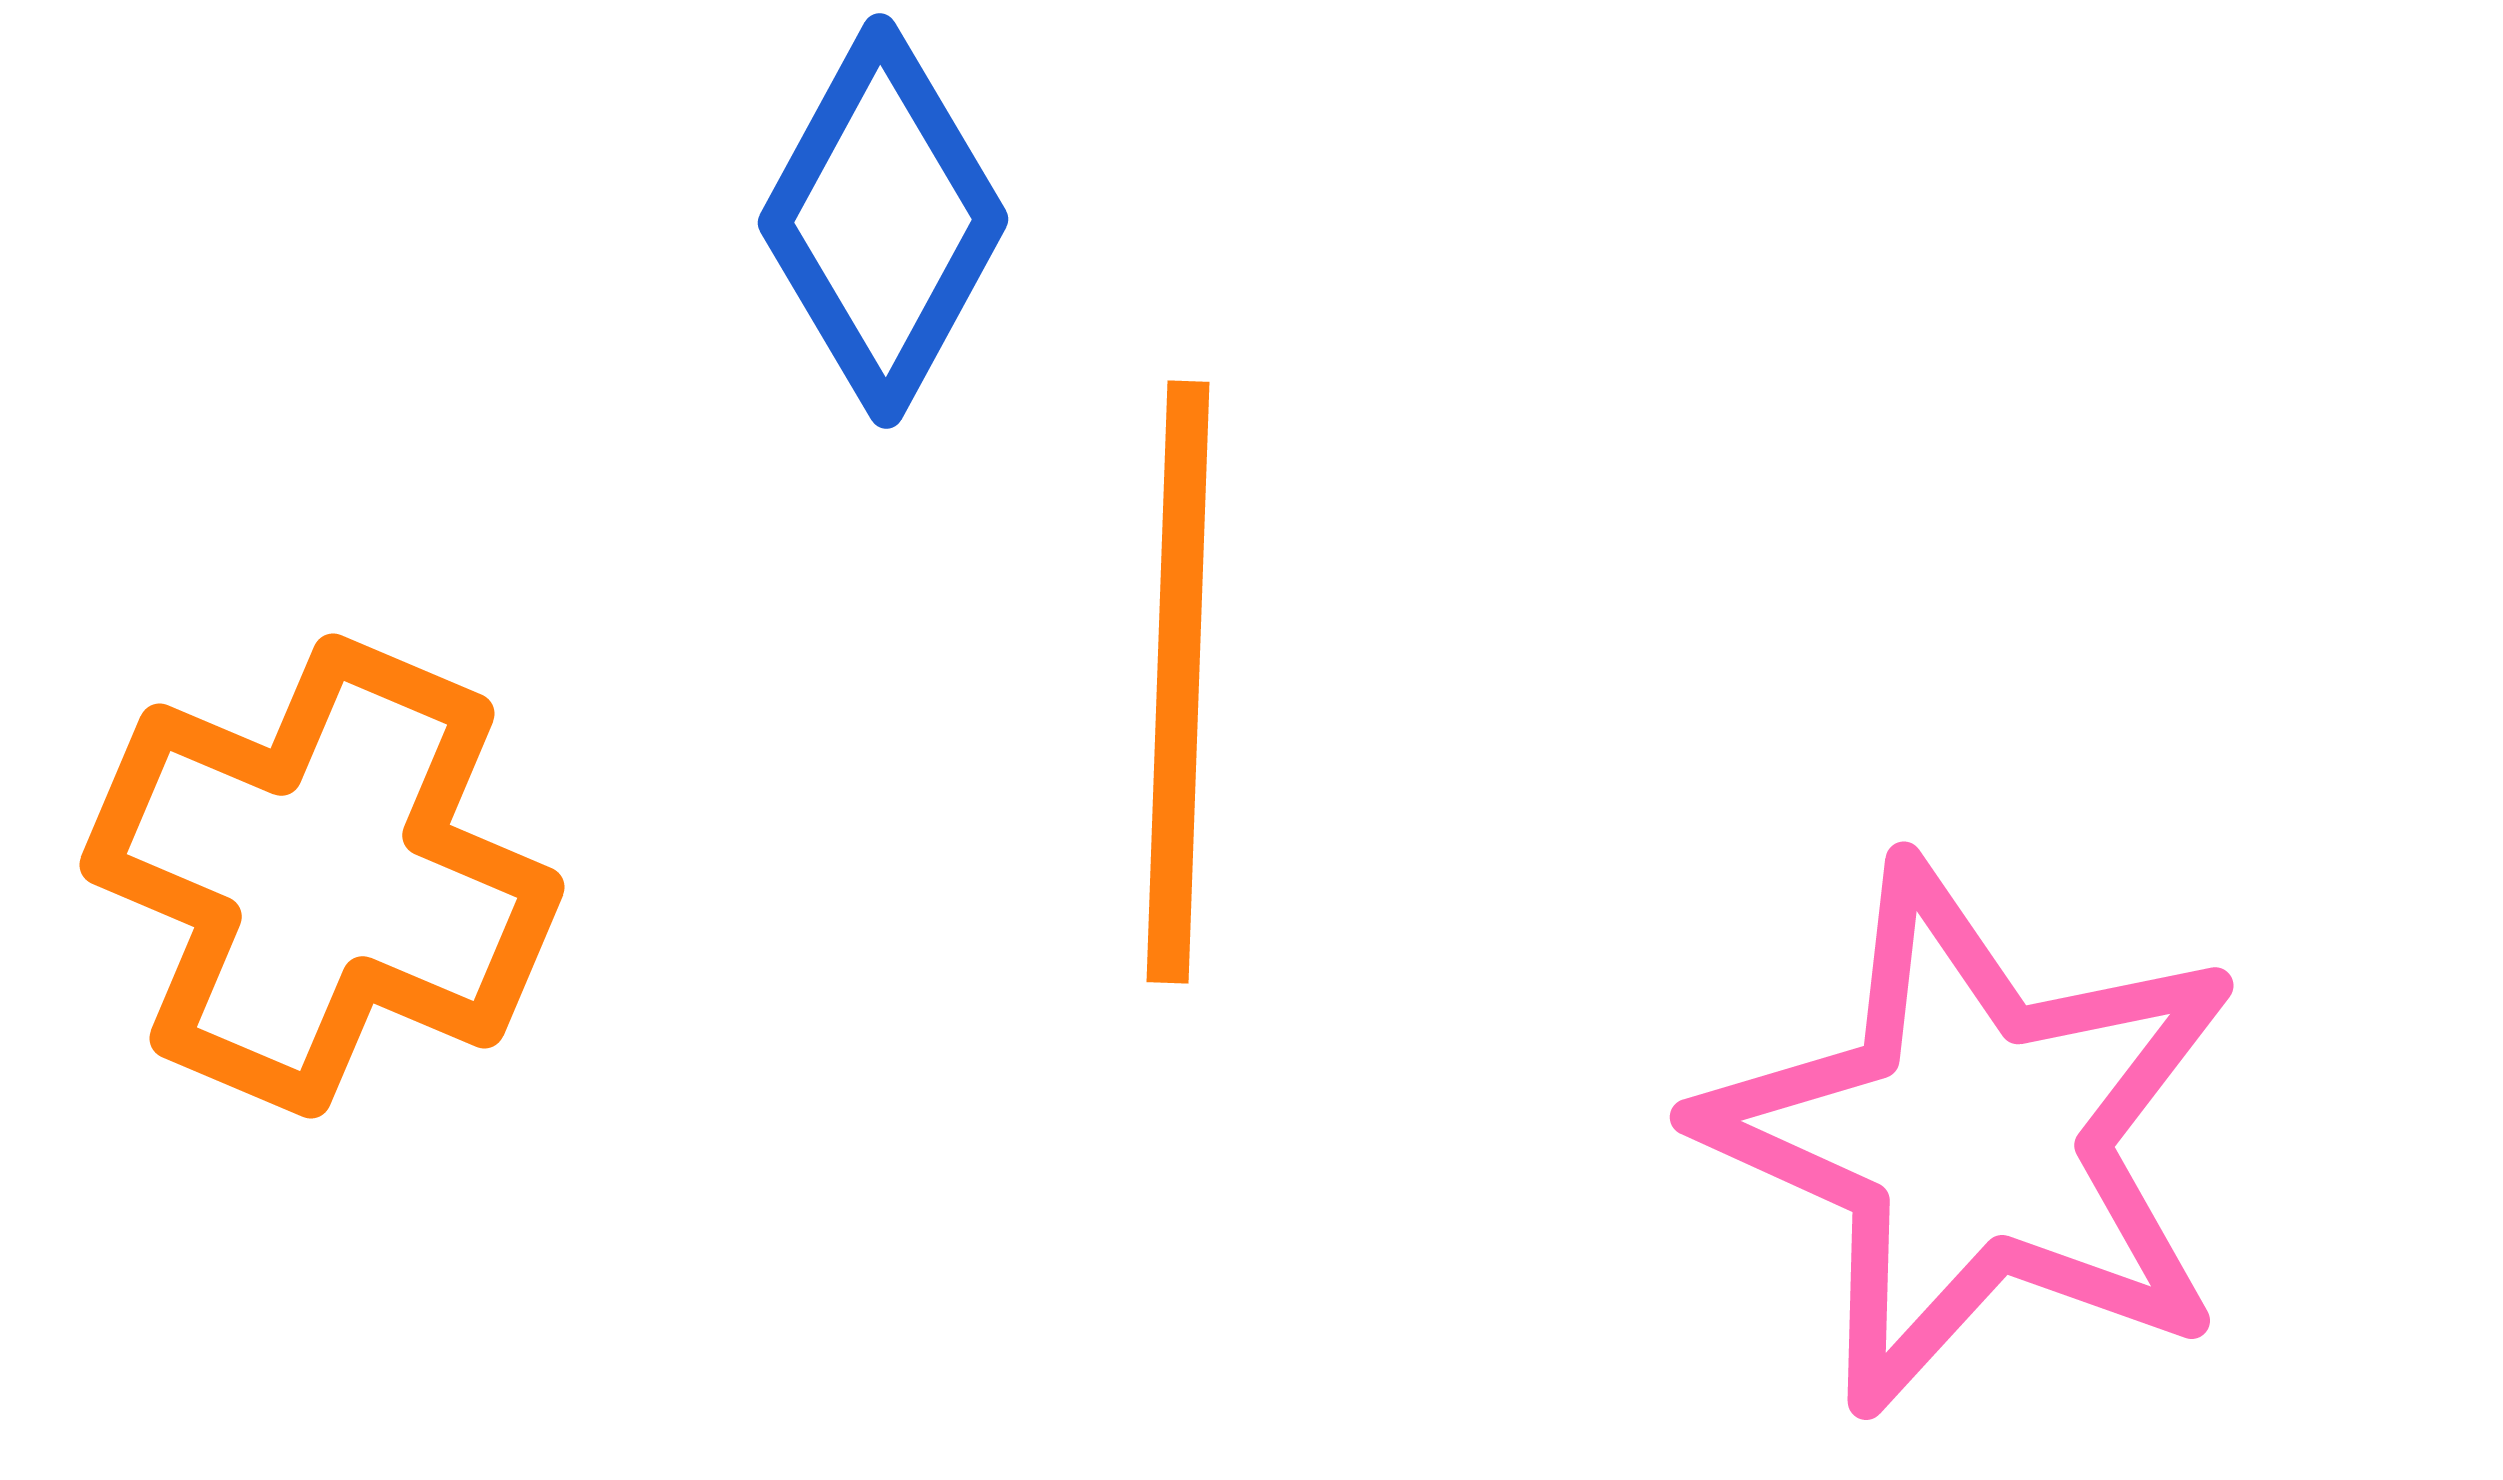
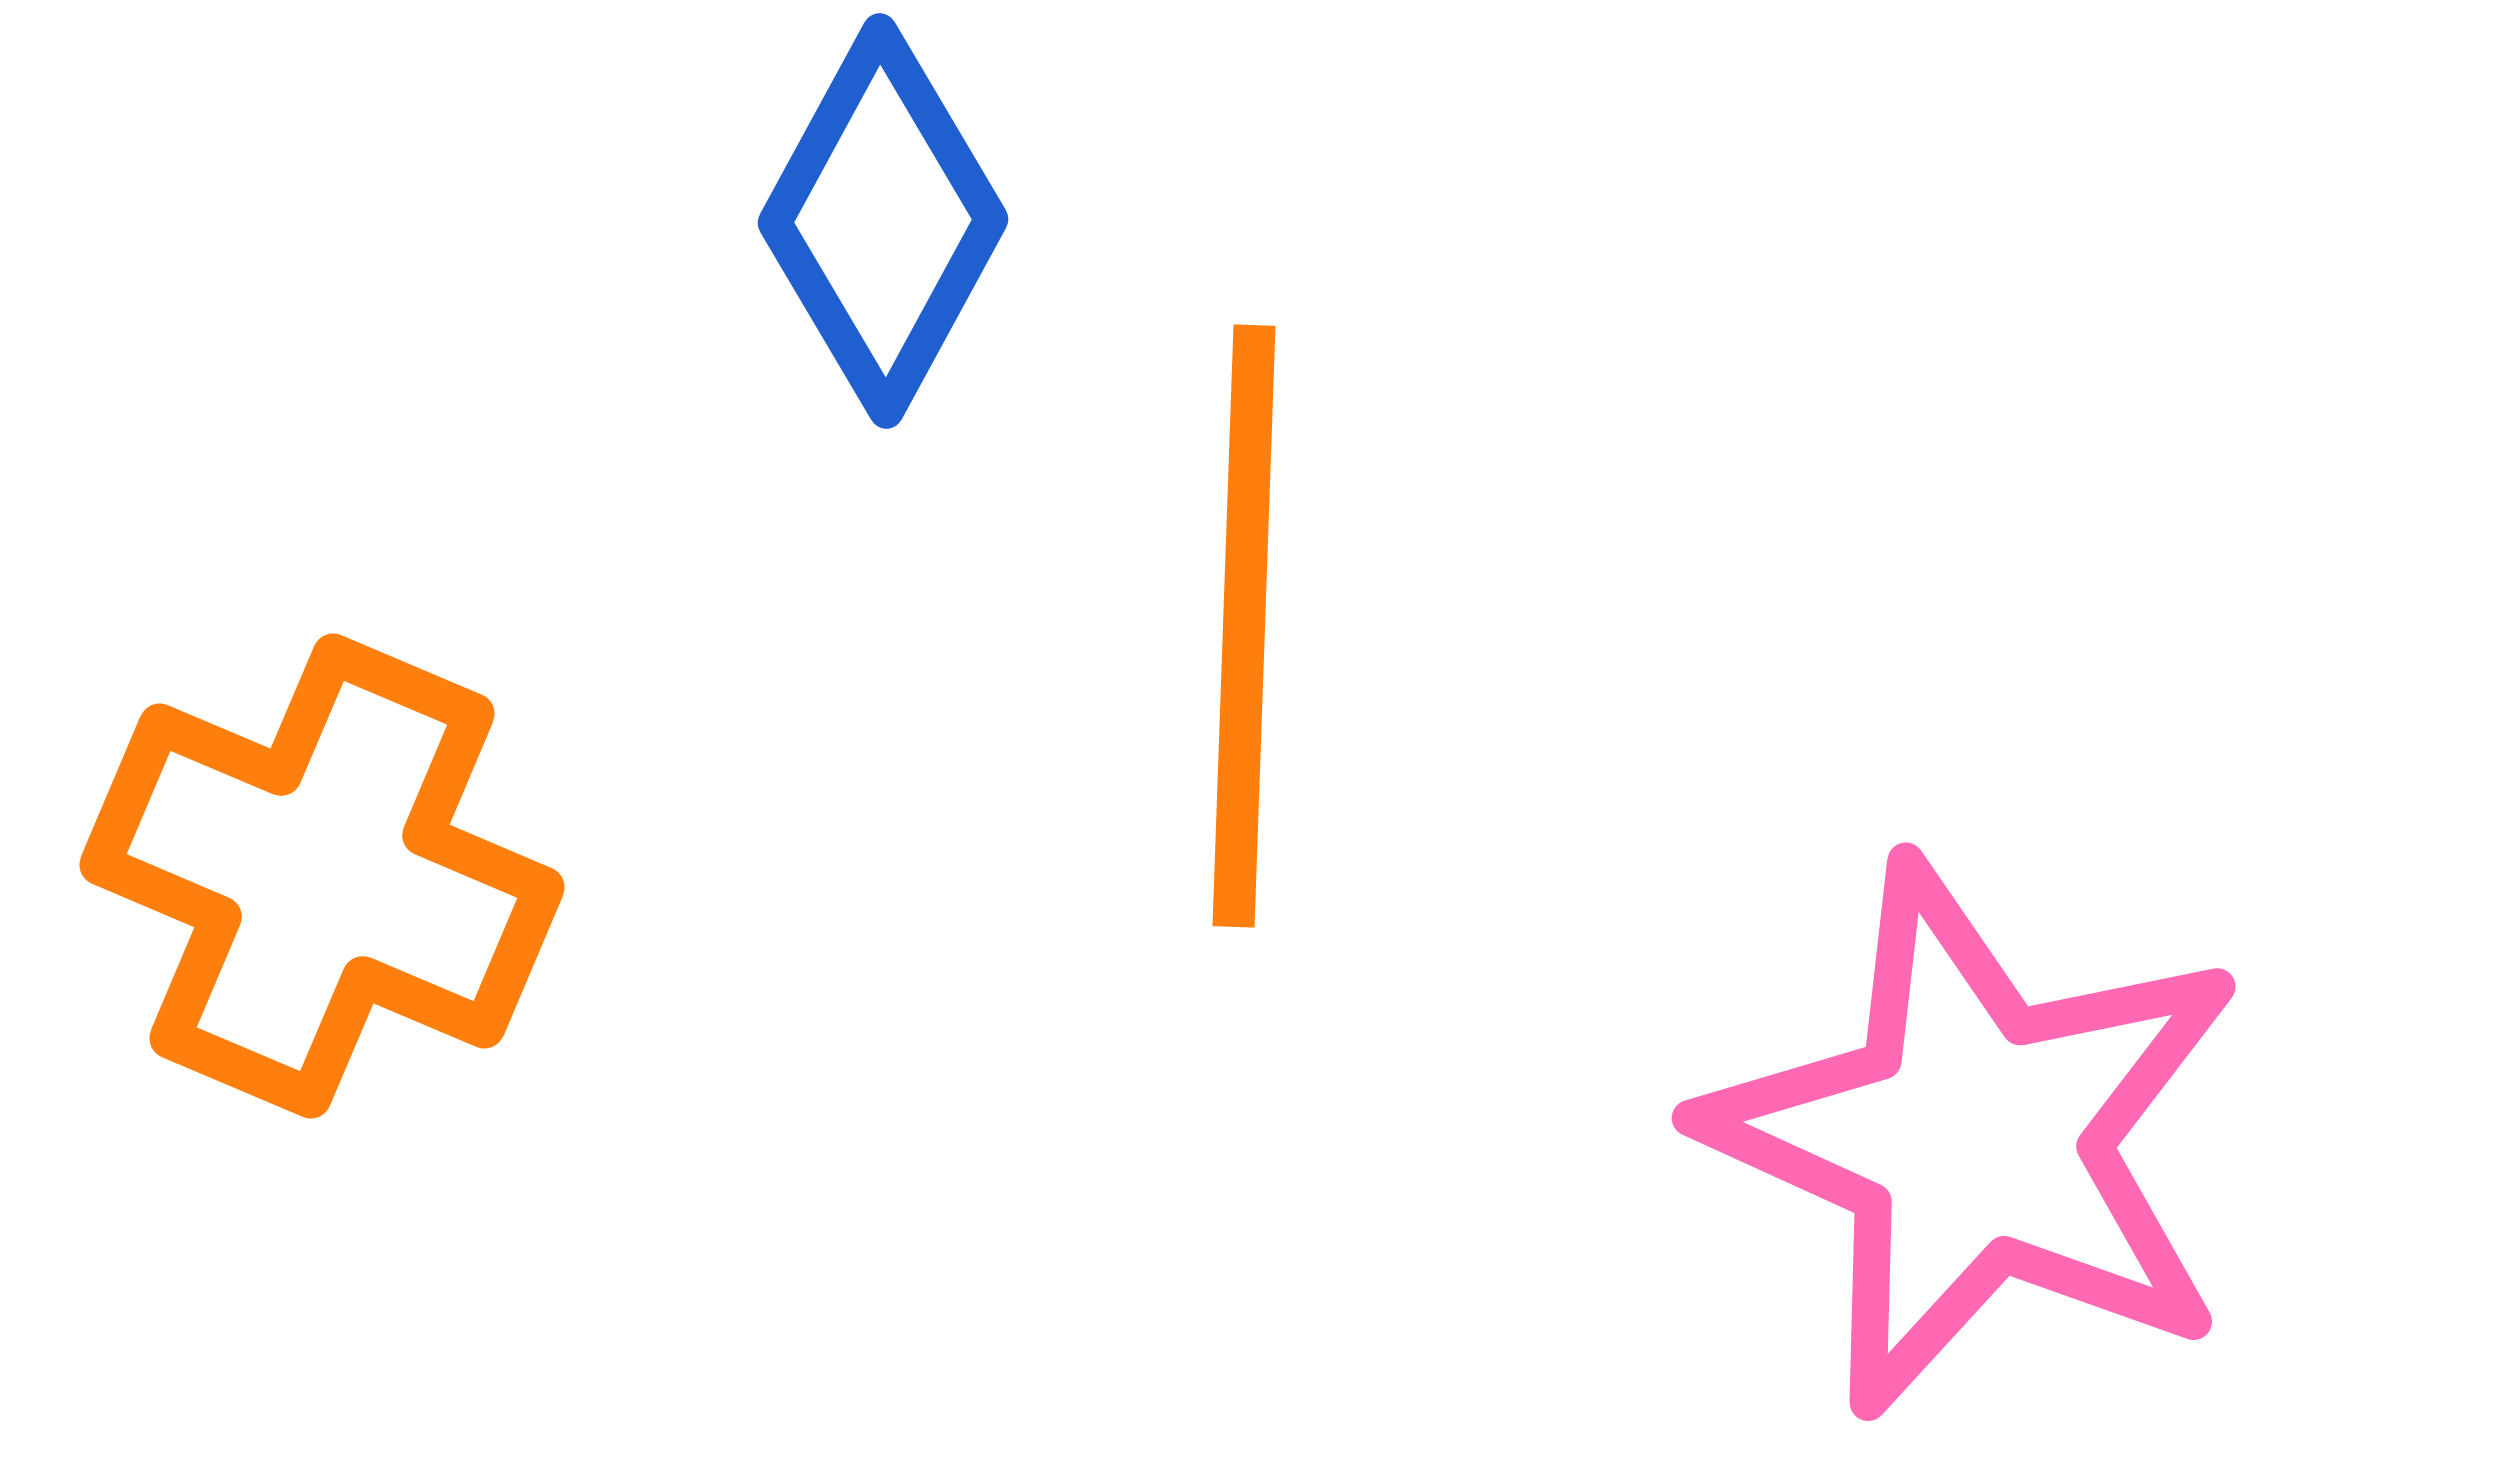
orange line: moved 66 px right, 56 px up
pink star: moved 2 px right, 1 px down
